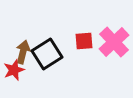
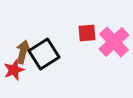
red square: moved 3 px right, 8 px up
black square: moved 3 px left
